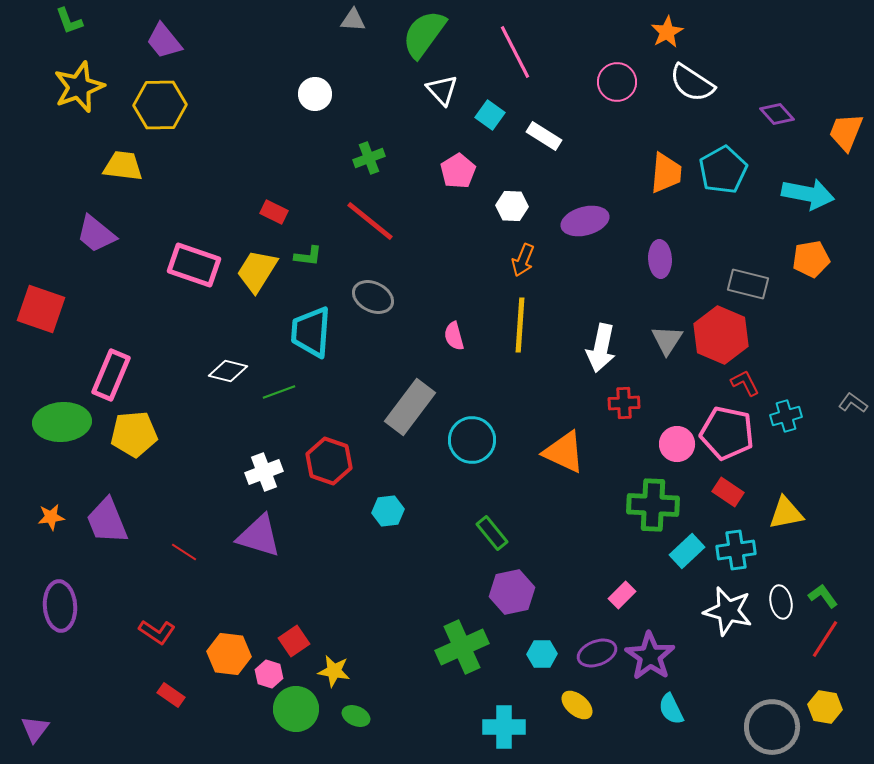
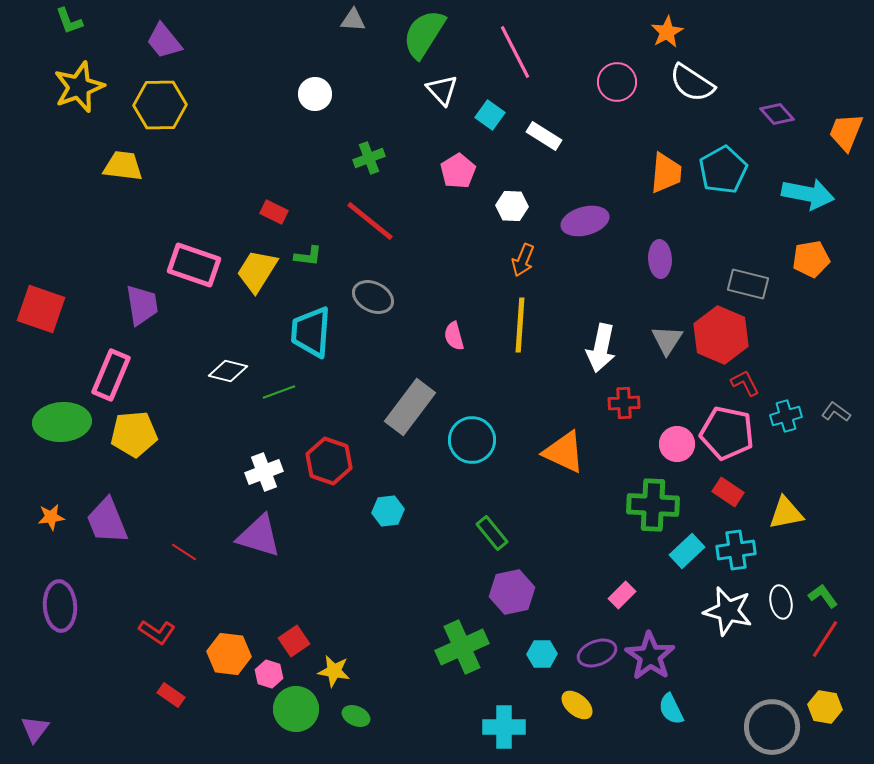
green semicircle at (424, 34): rotated 4 degrees counterclockwise
purple trapezoid at (96, 234): moved 46 px right, 71 px down; rotated 138 degrees counterclockwise
gray L-shape at (853, 403): moved 17 px left, 9 px down
